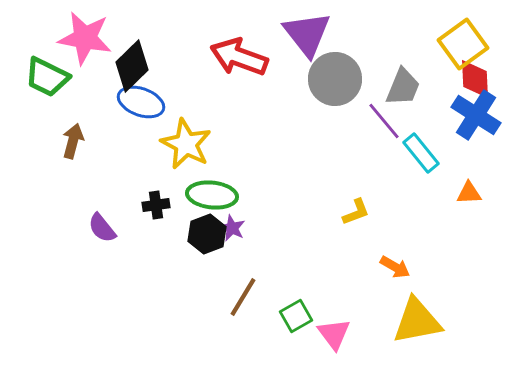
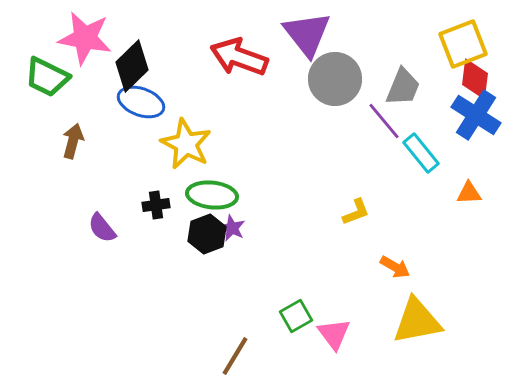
yellow square: rotated 15 degrees clockwise
red diamond: rotated 9 degrees clockwise
brown line: moved 8 px left, 59 px down
